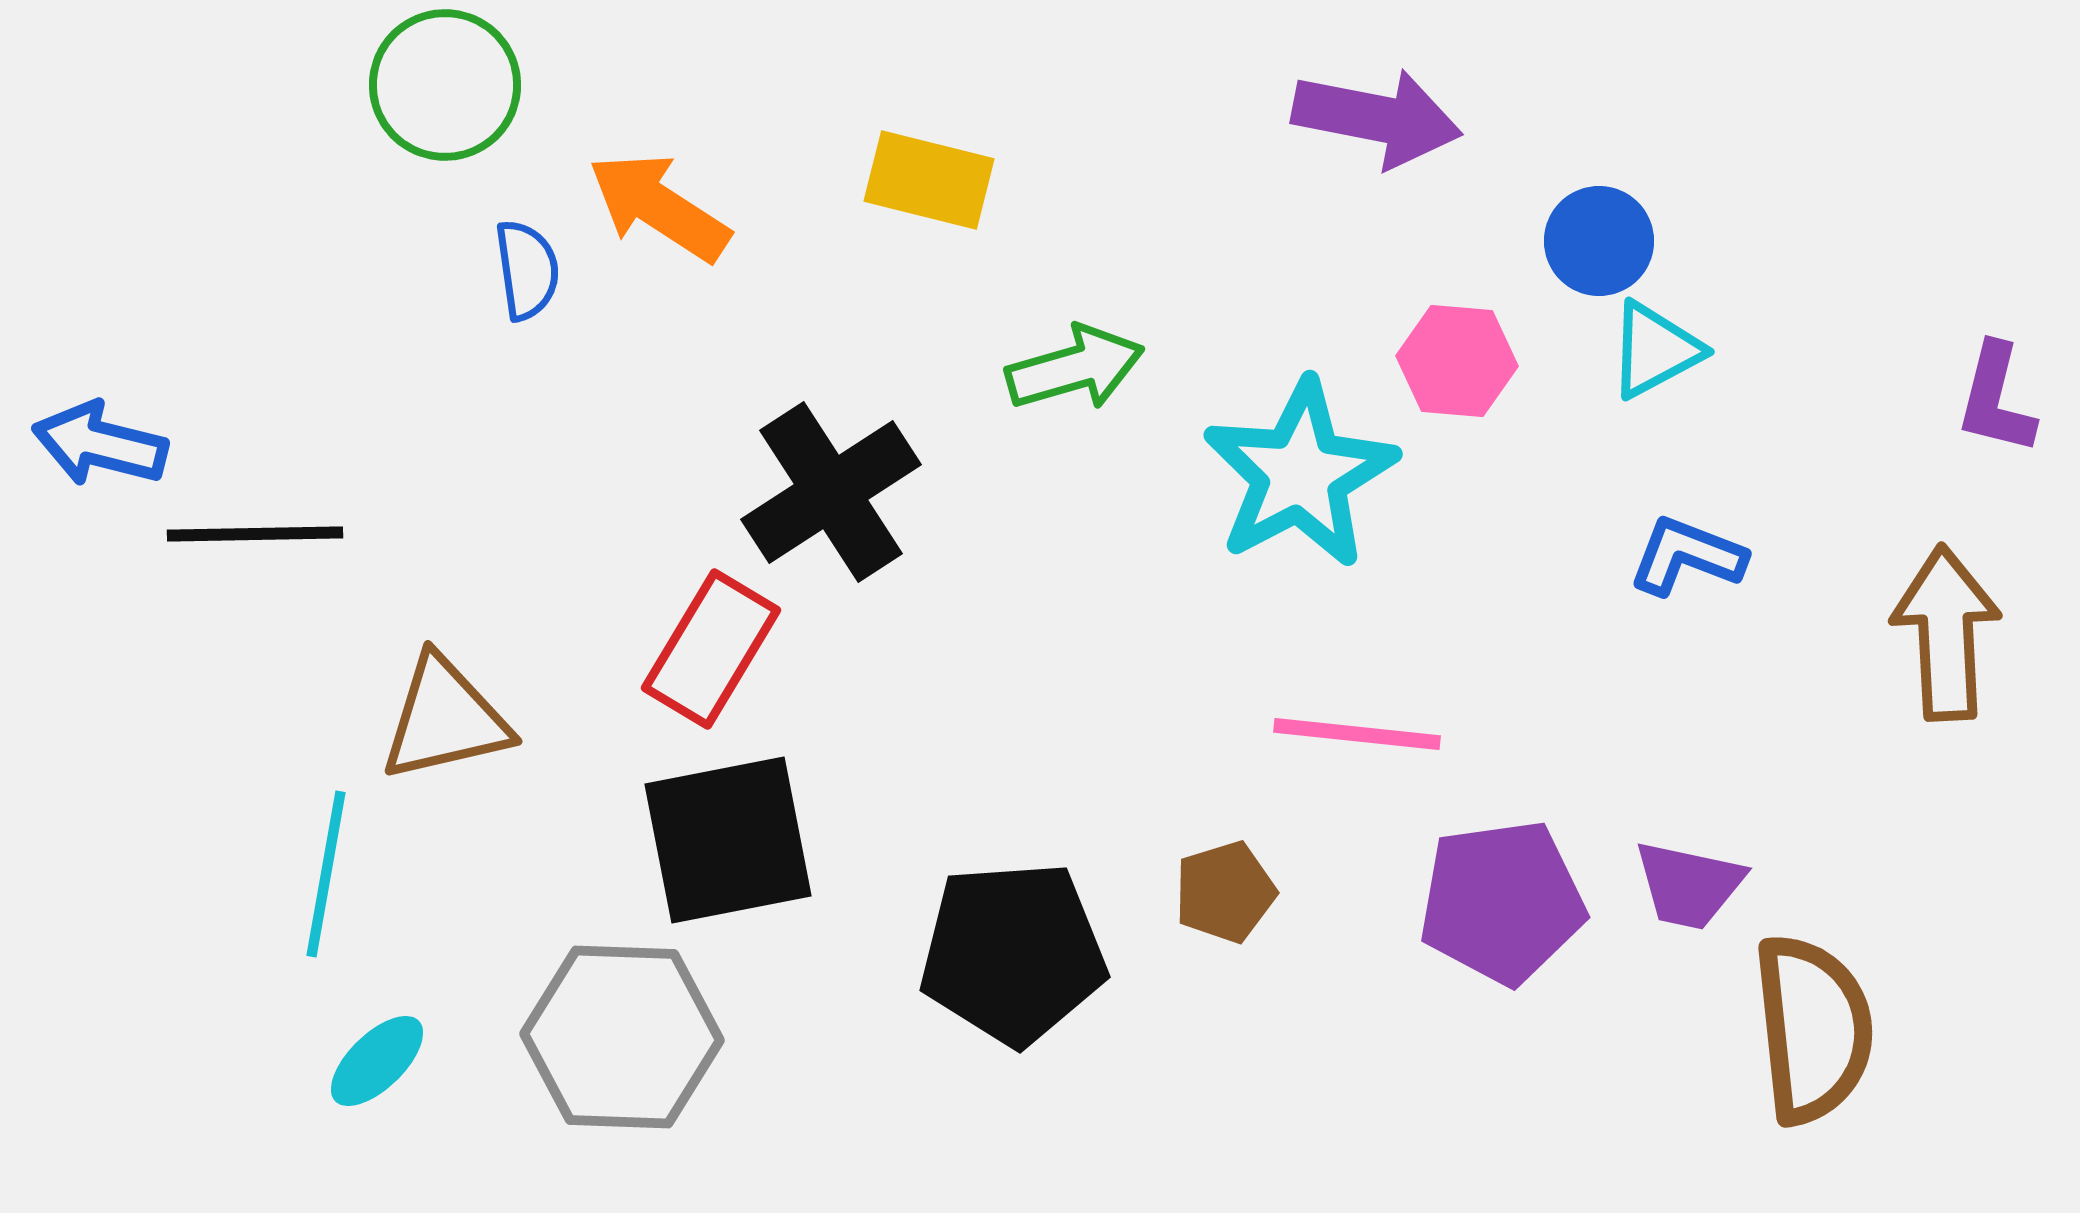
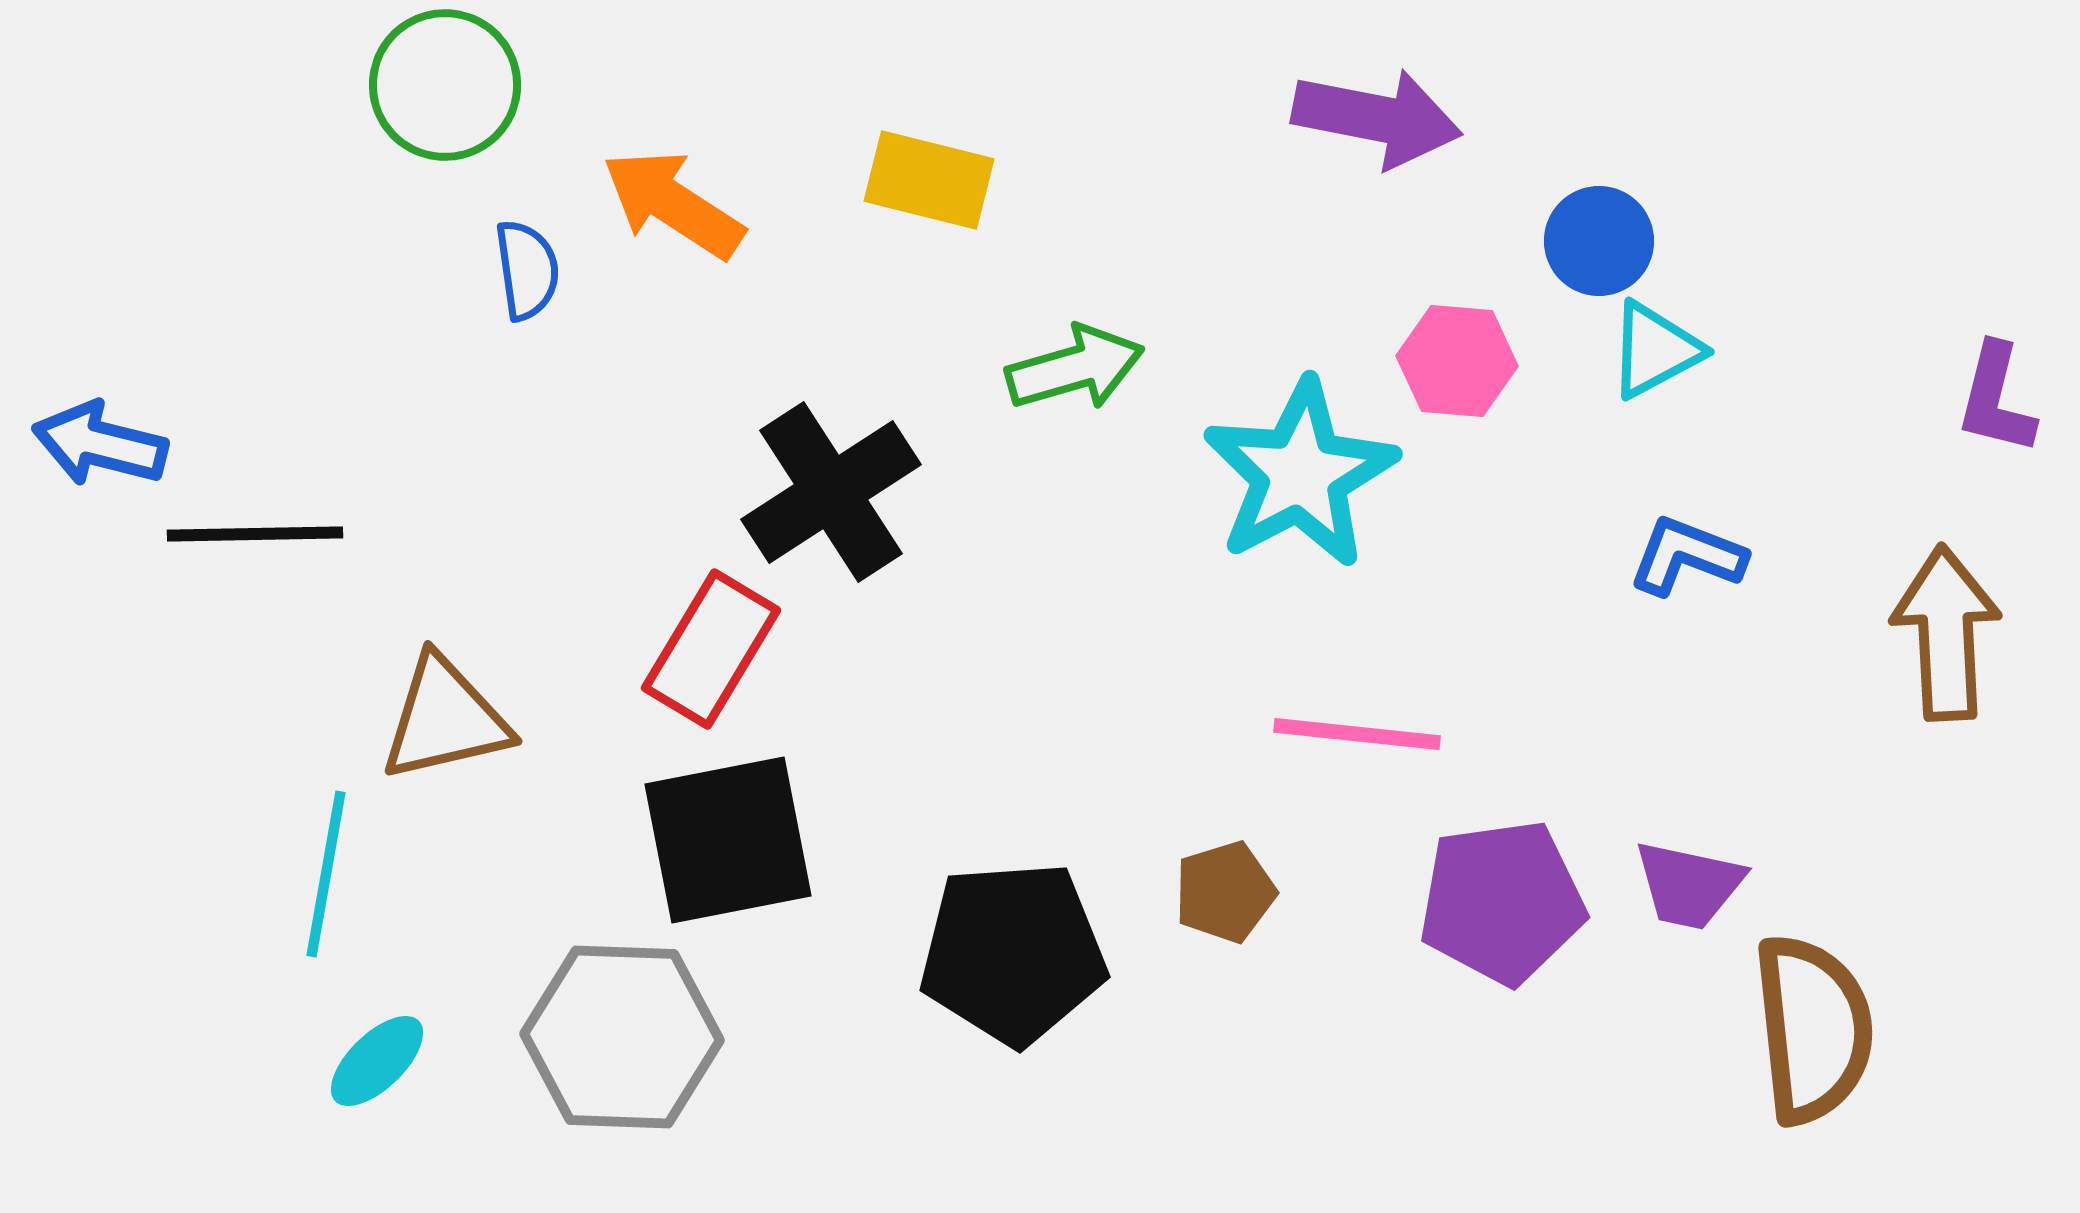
orange arrow: moved 14 px right, 3 px up
